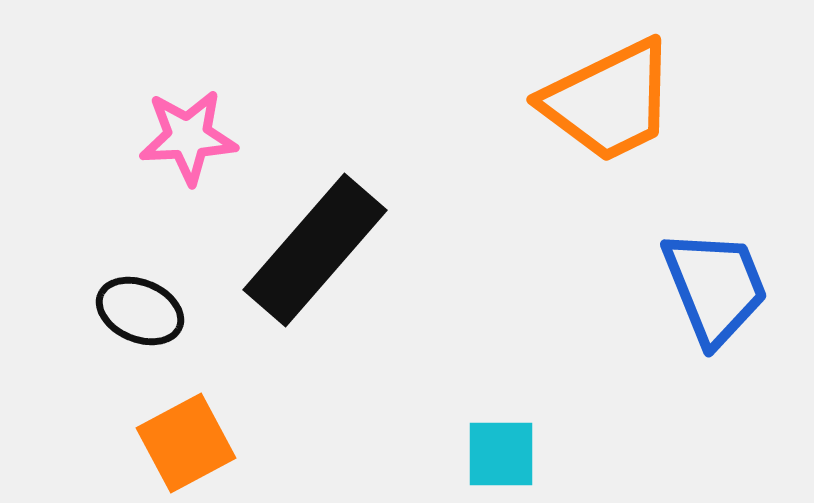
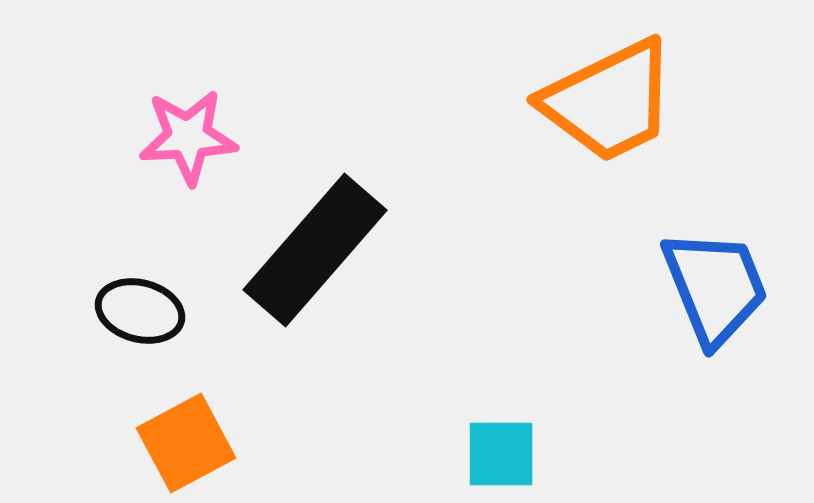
black ellipse: rotated 8 degrees counterclockwise
